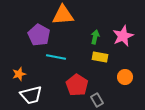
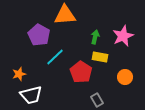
orange triangle: moved 2 px right
cyan line: moved 1 px left; rotated 54 degrees counterclockwise
red pentagon: moved 4 px right, 13 px up
